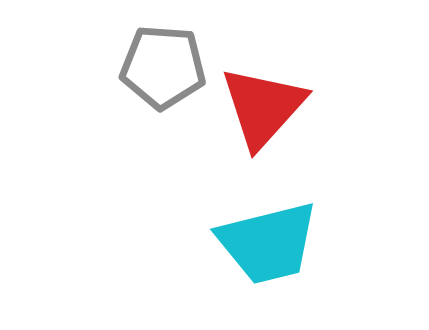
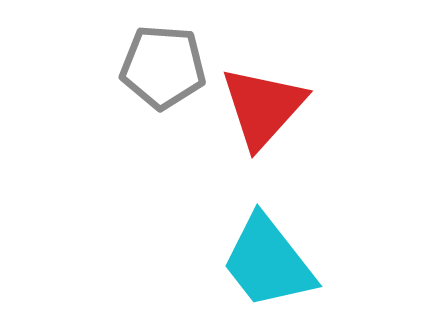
cyan trapezoid: moved 19 px down; rotated 66 degrees clockwise
